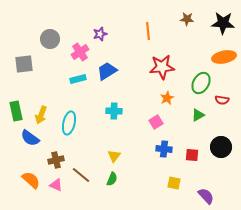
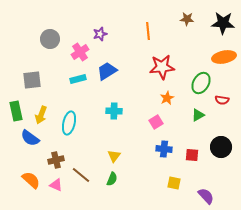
gray square: moved 8 px right, 16 px down
